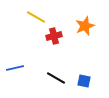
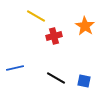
yellow line: moved 1 px up
orange star: rotated 18 degrees counterclockwise
